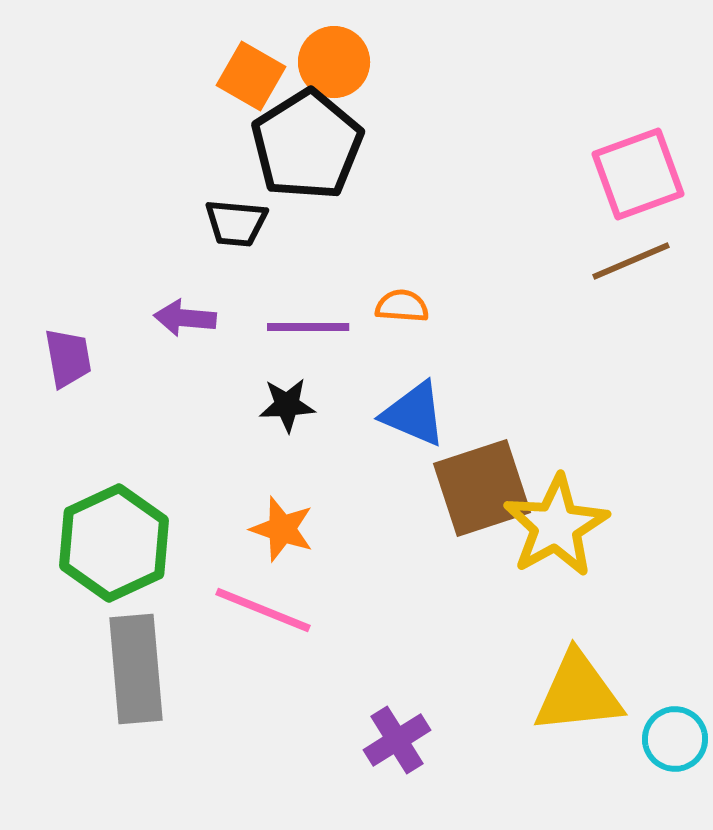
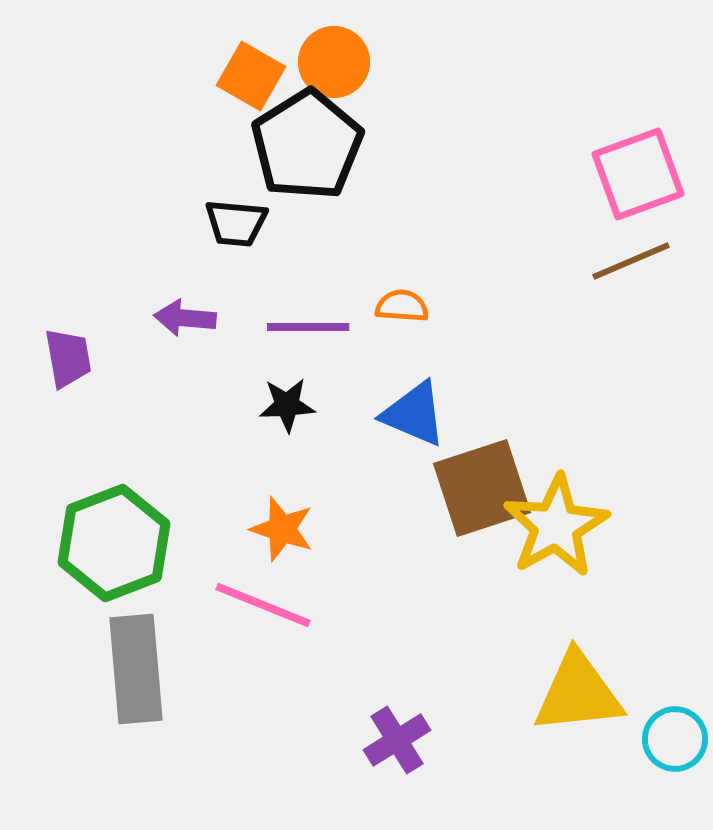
green hexagon: rotated 4 degrees clockwise
pink line: moved 5 px up
